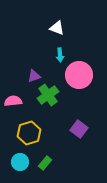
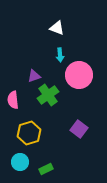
pink semicircle: moved 1 px up; rotated 90 degrees counterclockwise
green rectangle: moved 1 px right, 6 px down; rotated 24 degrees clockwise
